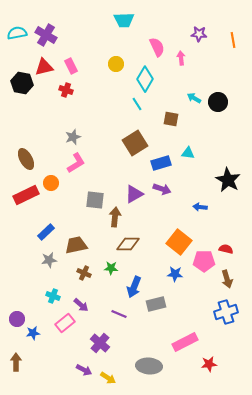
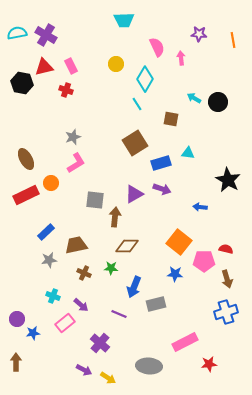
brown diamond at (128, 244): moved 1 px left, 2 px down
